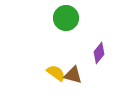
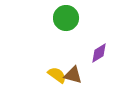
purple diamond: rotated 20 degrees clockwise
yellow semicircle: moved 1 px right, 2 px down
